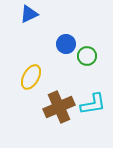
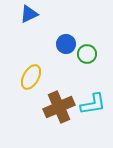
green circle: moved 2 px up
